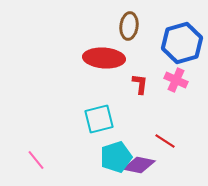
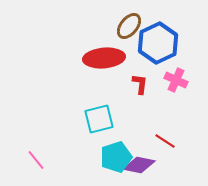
brown ellipse: rotated 32 degrees clockwise
blue hexagon: moved 24 px left; rotated 9 degrees counterclockwise
red ellipse: rotated 9 degrees counterclockwise
